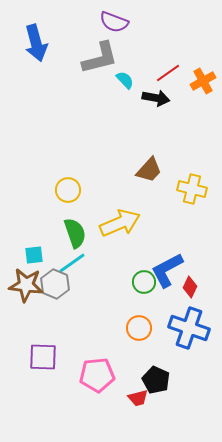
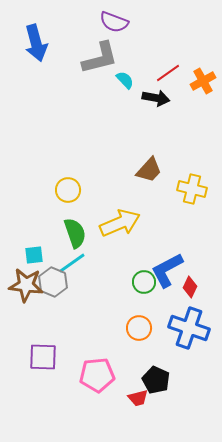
gray hexagon: moved 2 px left, 2 px up
